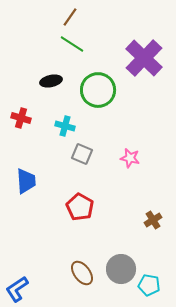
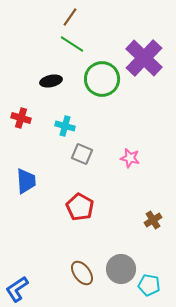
green circle: moved 4 px right, 11 px up
